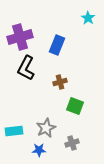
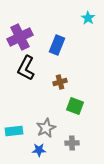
purple cross: rotated 10 degrees counterclockwise
gray cross: rotated 16 degrees clockwise
